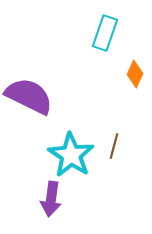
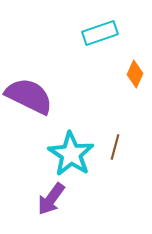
cyan rectangle: moved 5 px left; rotated 52 degrees clockwise
brown line: moved 1 px right, 1 px down
cyan star: moved 1 px up
purple arrow: rotated 28 degrees clockwise
